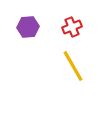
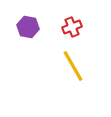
purple hexagon: rotated 15 degrees clockwise
